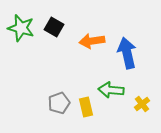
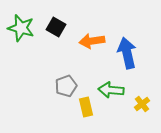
black square: moved 2 px right
gray pentagon: moved 7 px right, 17 px up
